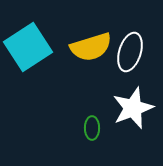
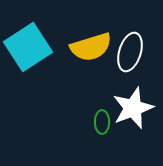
green ellipse: moved 10 px right, 6 px up
